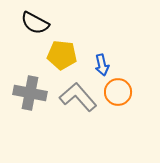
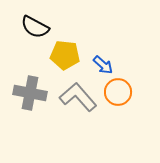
black semicircle: moved 4 px down
yellow pentagon: moved 3 px right
blue arrow: moved 1 px right; rotated 35 degrees counterclockwise
